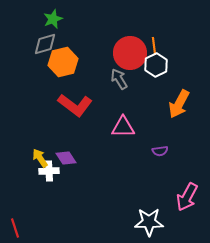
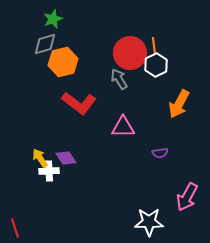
red L-shape: moved 4 px right, 2 px up
purple semicircle: moved 2 px down
